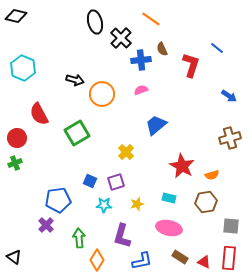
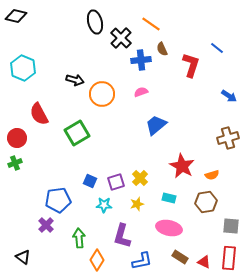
orange line: moved 5 px down
pink semicircle: moved 2 px down
brown cross: moved 2 px left
yellow cross: moved 14 px right, 26 px down
black triangle: moved 9 px right
